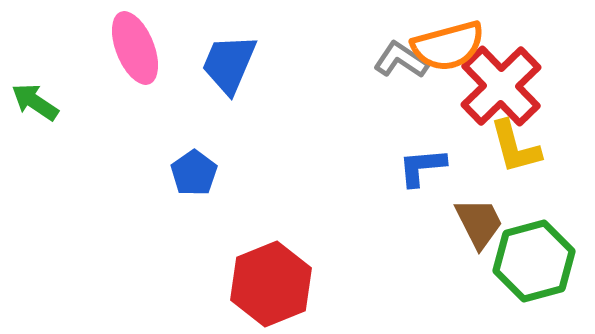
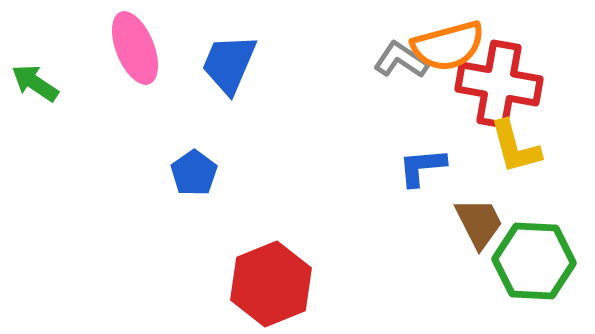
red cross: moved 2 px left, 2 px up; rotated 36 degrees counterclockwise
green arrow: moved 19 px up
green hexagon: rotated 18 degrees clockwise
